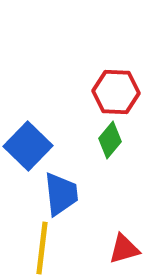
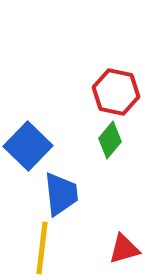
red hexagon: rotated 9 degrees clockwise
